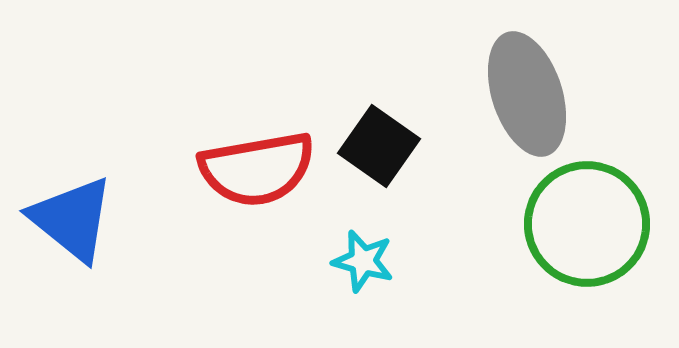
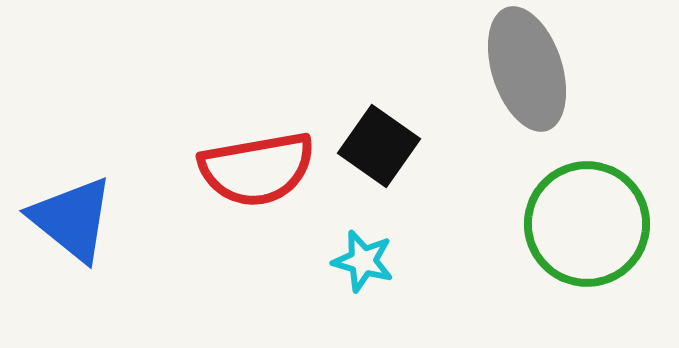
gray ellipse: moved 25 px up
